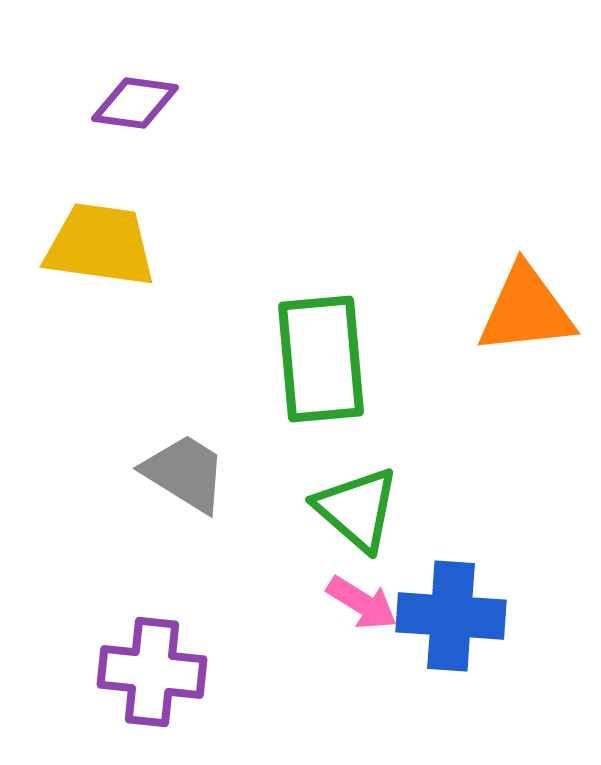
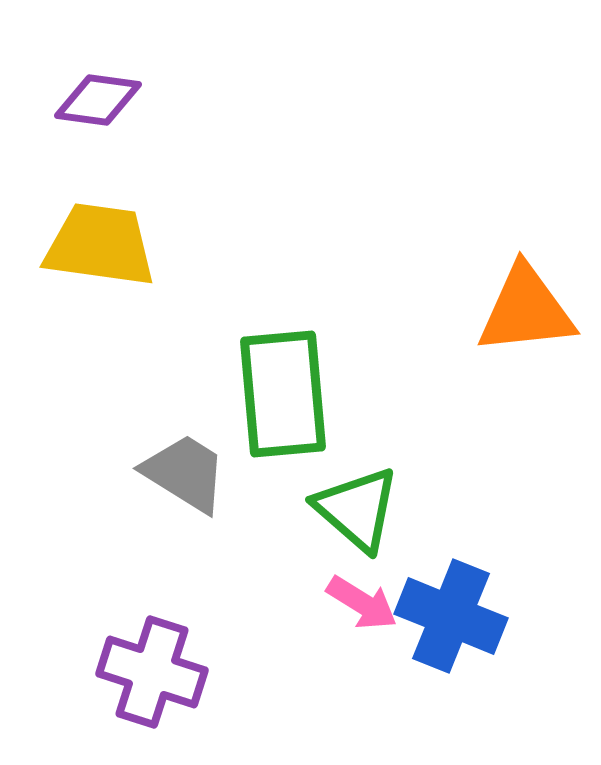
purple diamond: moved 37 px left, 3 px up
green rectangle: moved 38 px left, 35 px down
blue cross: rotated 18 degrees clockwise
purple cross: rotated 12 degrees clockwise
